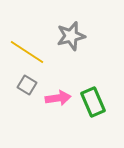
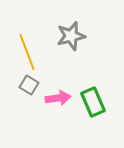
yellow line: rotated 36 degrees clockwise
gray square: moved 2 px right
